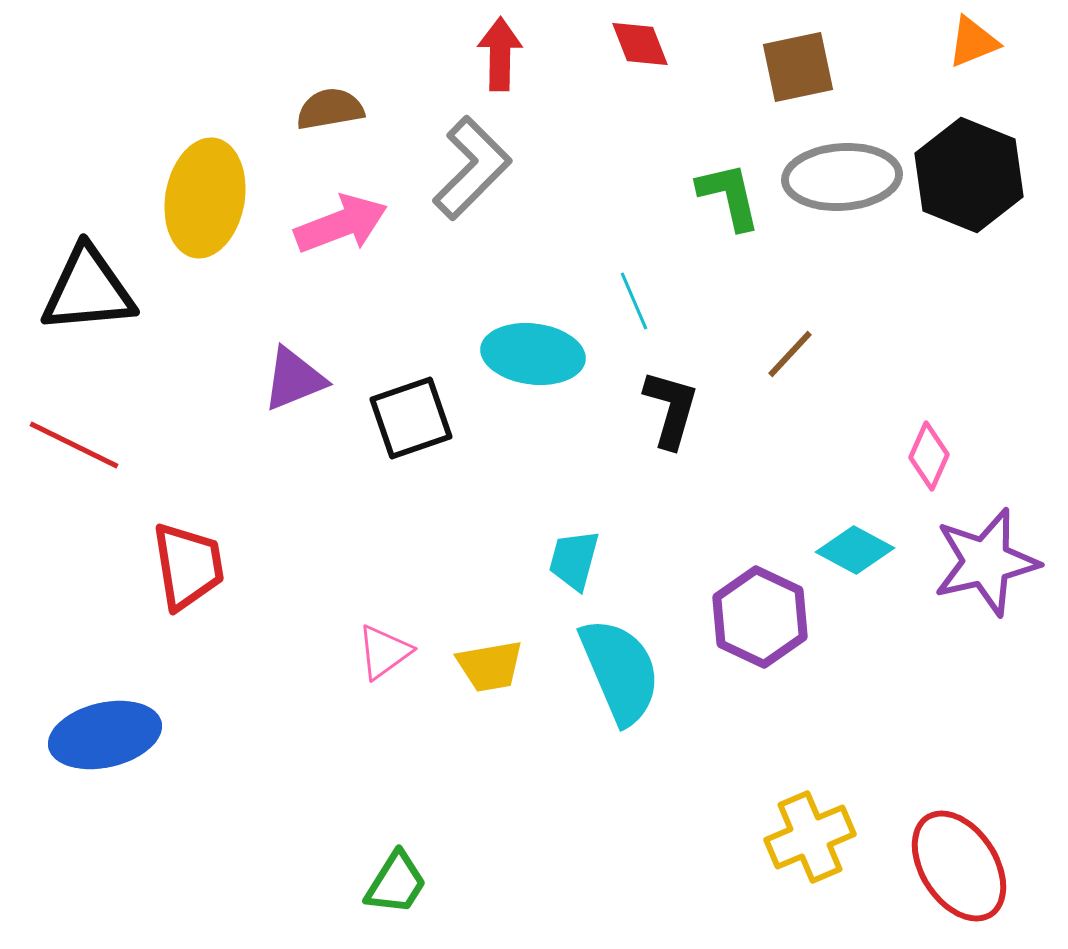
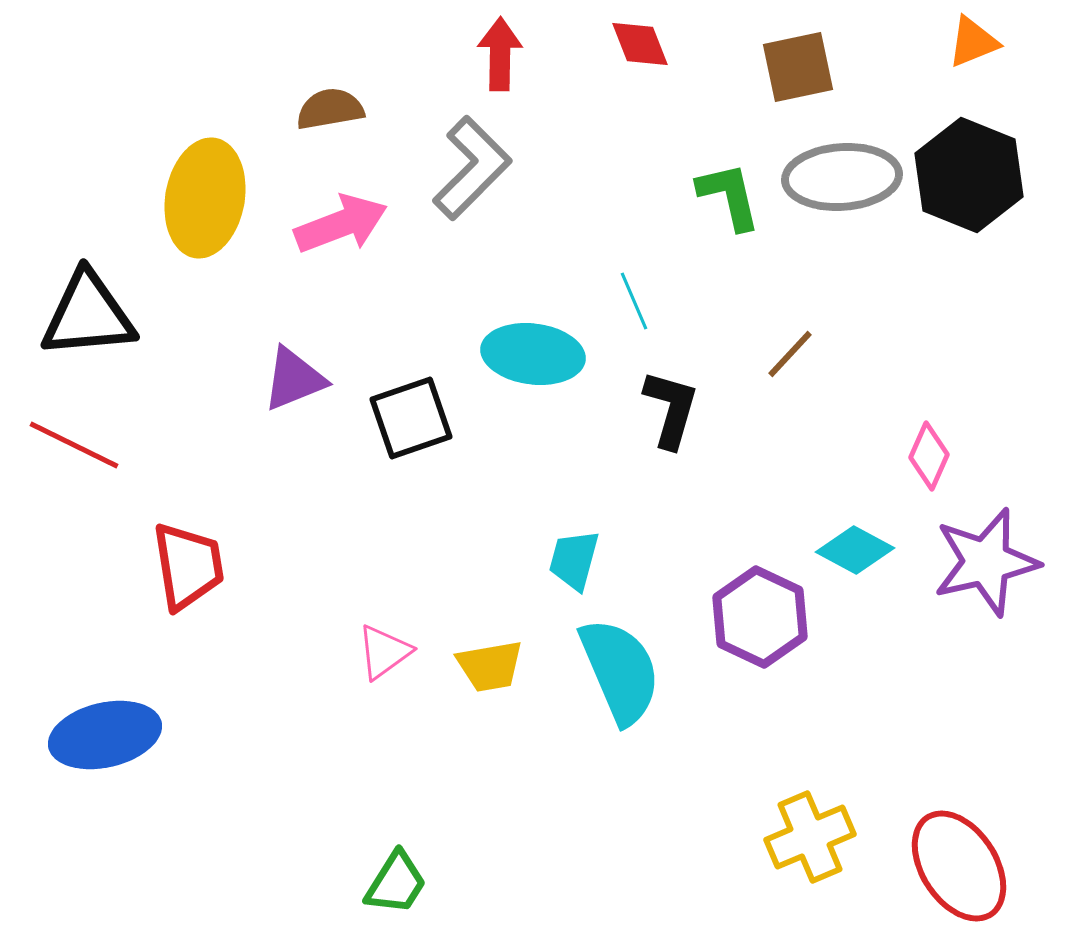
black triangle: moved 25 px down
